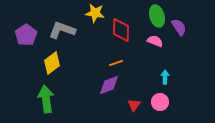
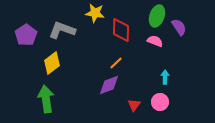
green ellipse: rotated 35 degrees clockwise
orange line: rotated 24 degrees counterclockwise
